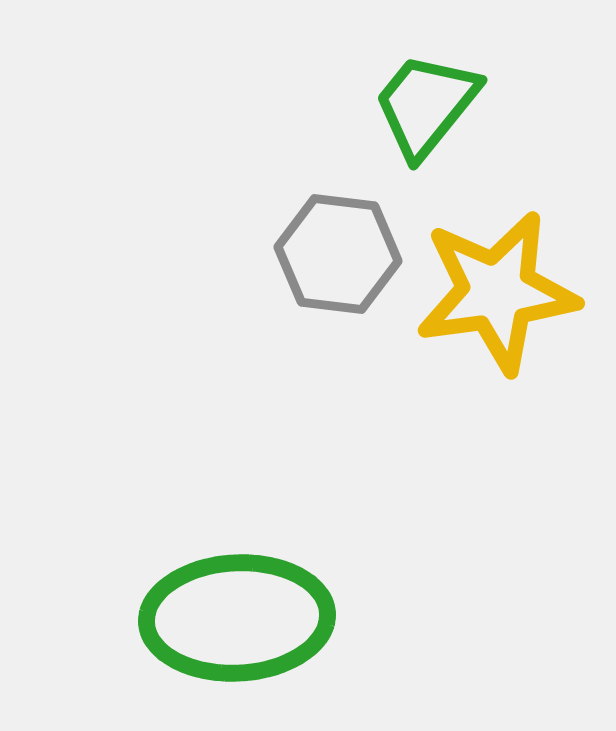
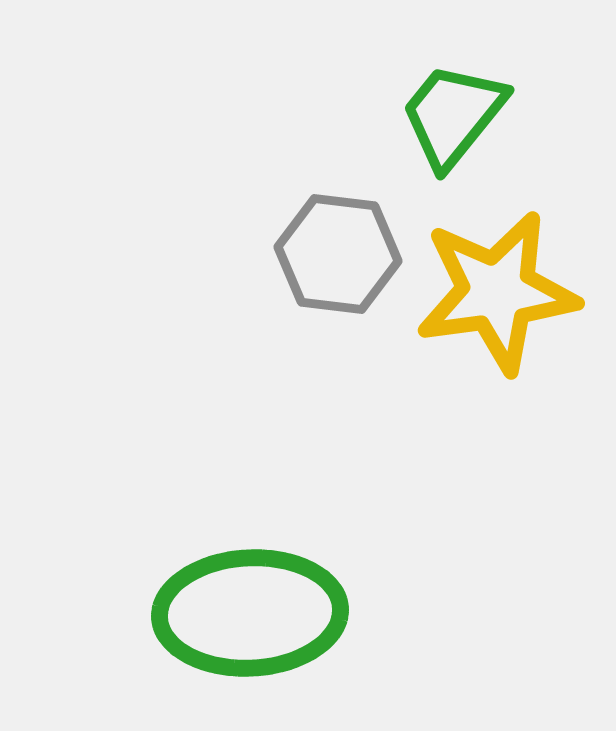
green trapezoid: moved 27 px right, 10 px down
green ellipse: moved 13 px right, 5 px up
